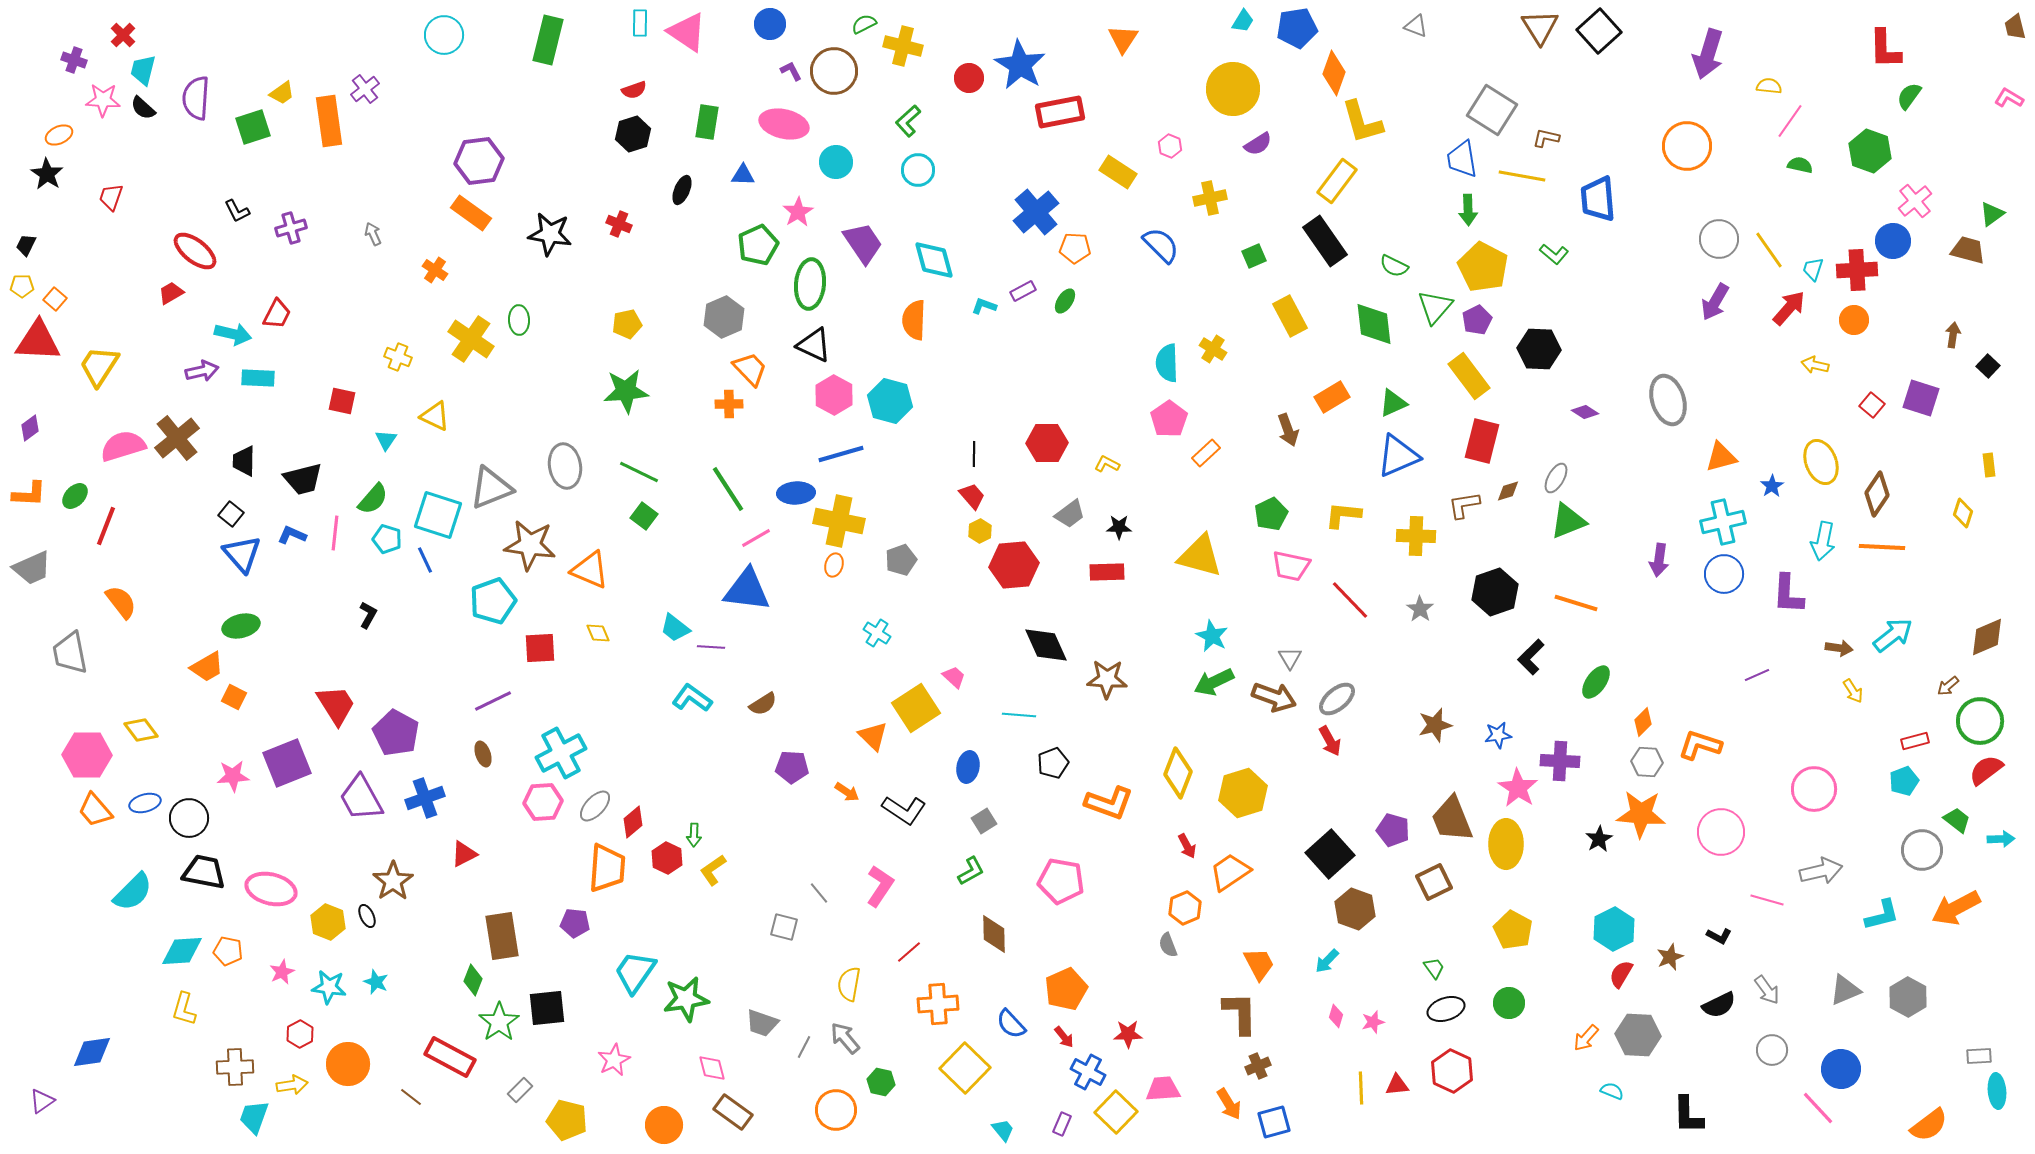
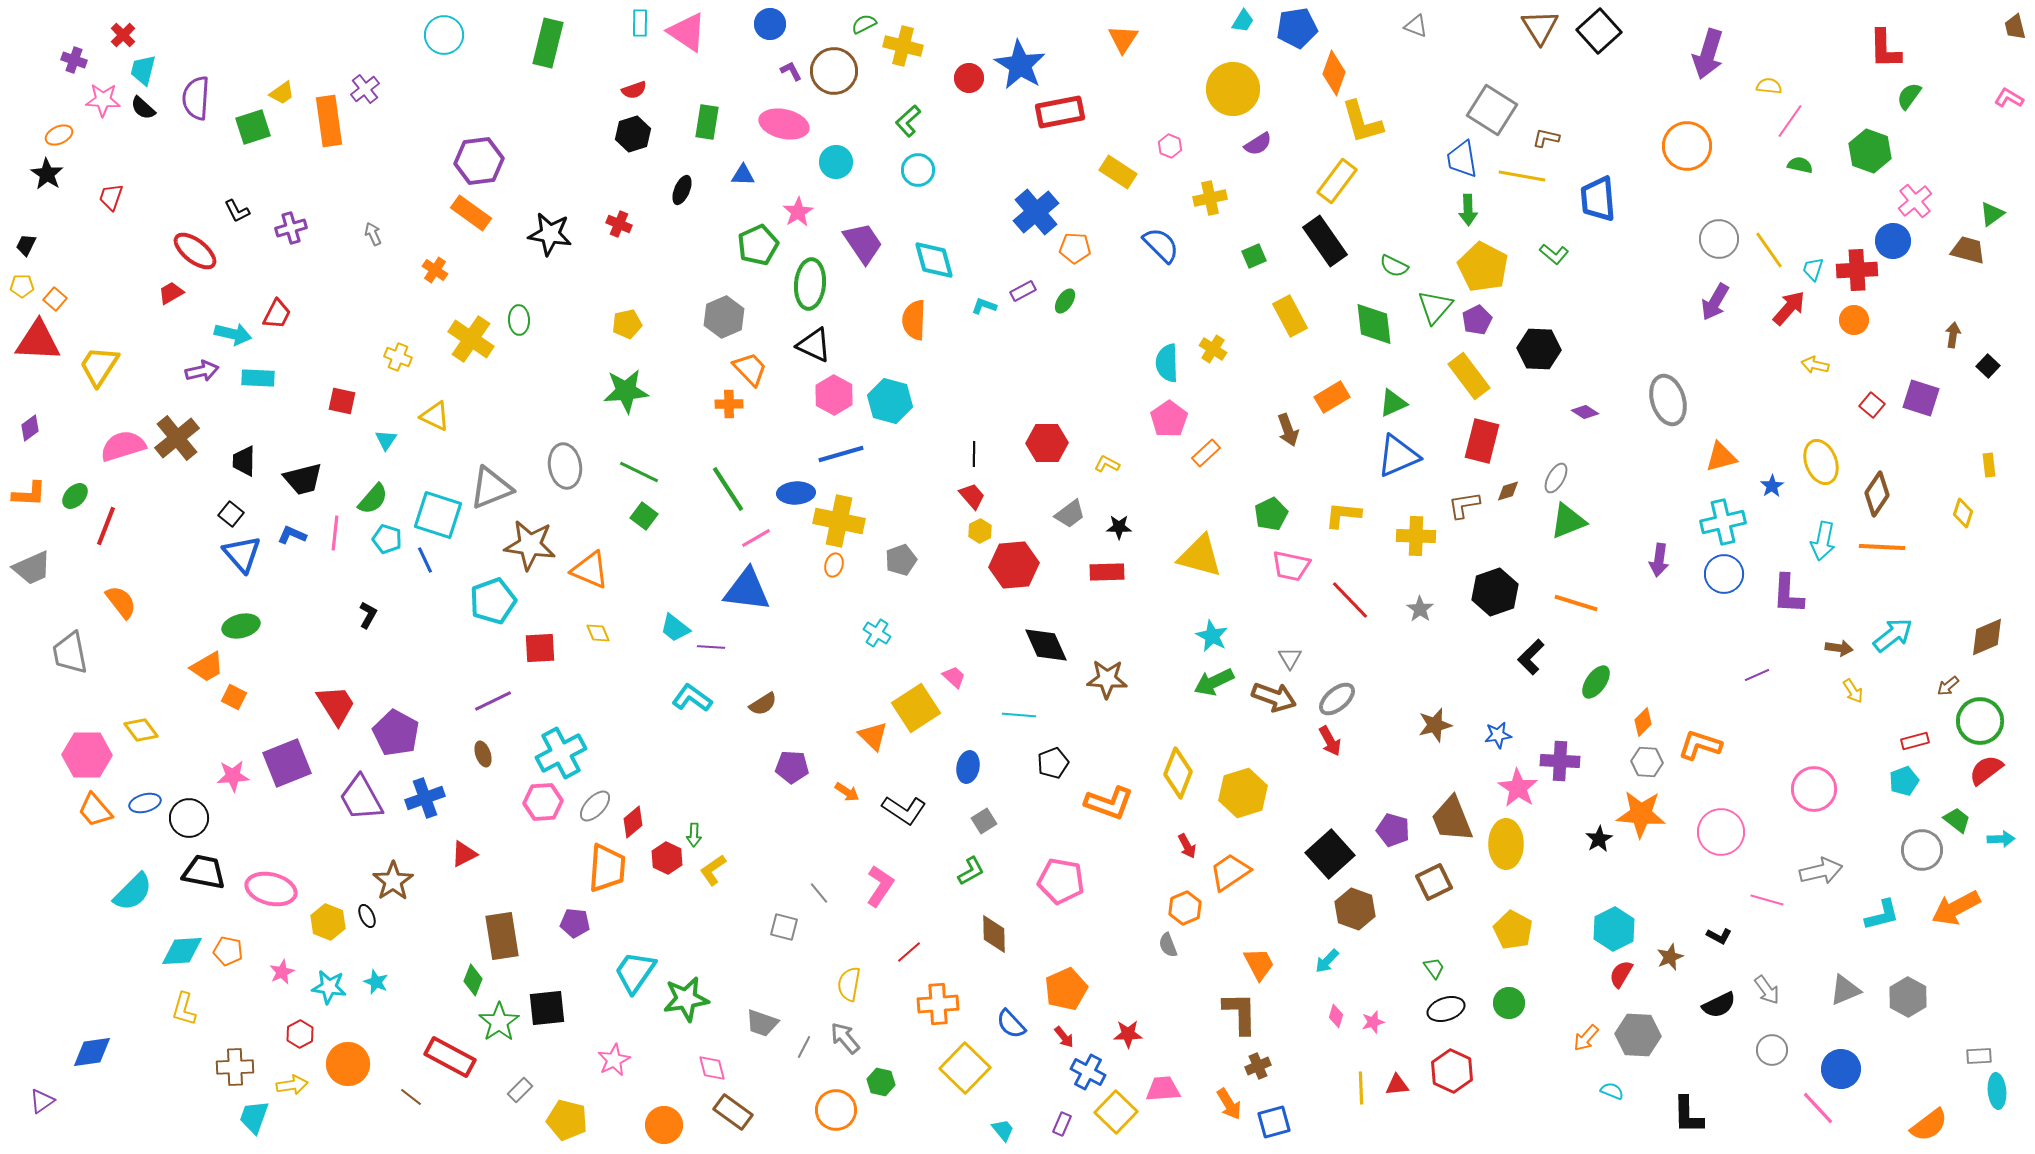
green rectangle at (548, 40): moved 3 px down
